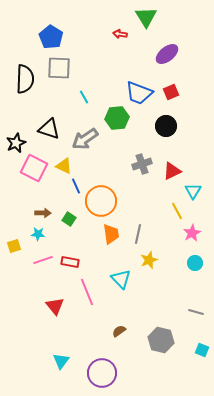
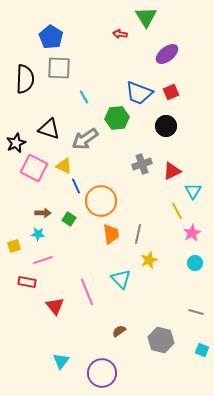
red rectangle at (70, 262): moved 43 px left, 20 px down
